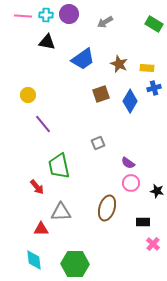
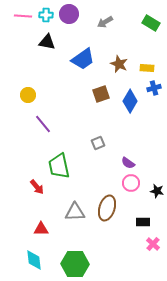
green rectangle: moved 3 px left, 1 px up
gray triangle: moved 14 px right
